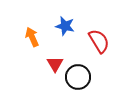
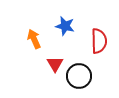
orange arrow: moved 2 px right, 2 px down
red semicircle: rotated 30 degrees clockwise
black circle: moved 1 px right, 1 px up
